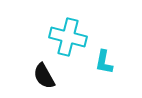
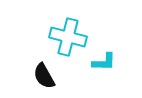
cyan L-shape: rotated 100 degrees counterclockwise
